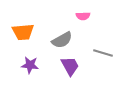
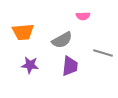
purple trapezoid: rotated 35 degrees clockwise
